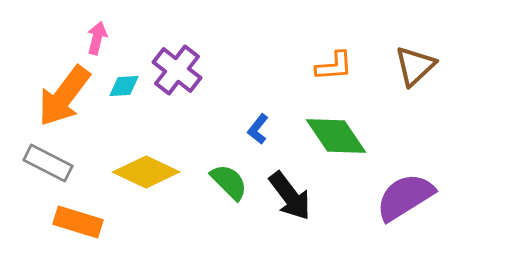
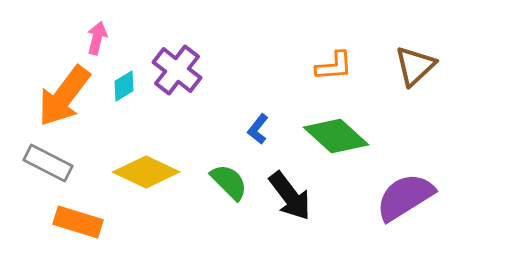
cyan diamond: rotated 28 degrees counterclockwise
green diamond: rotated 14 degrees counterclockwise
